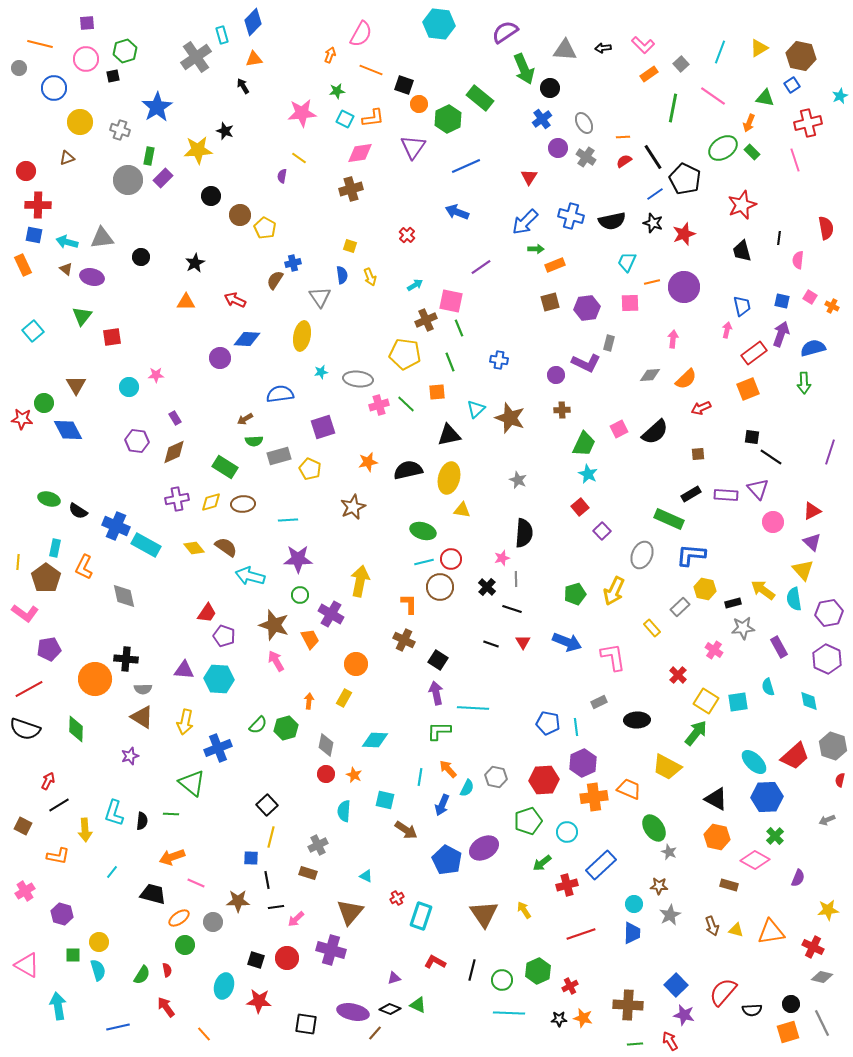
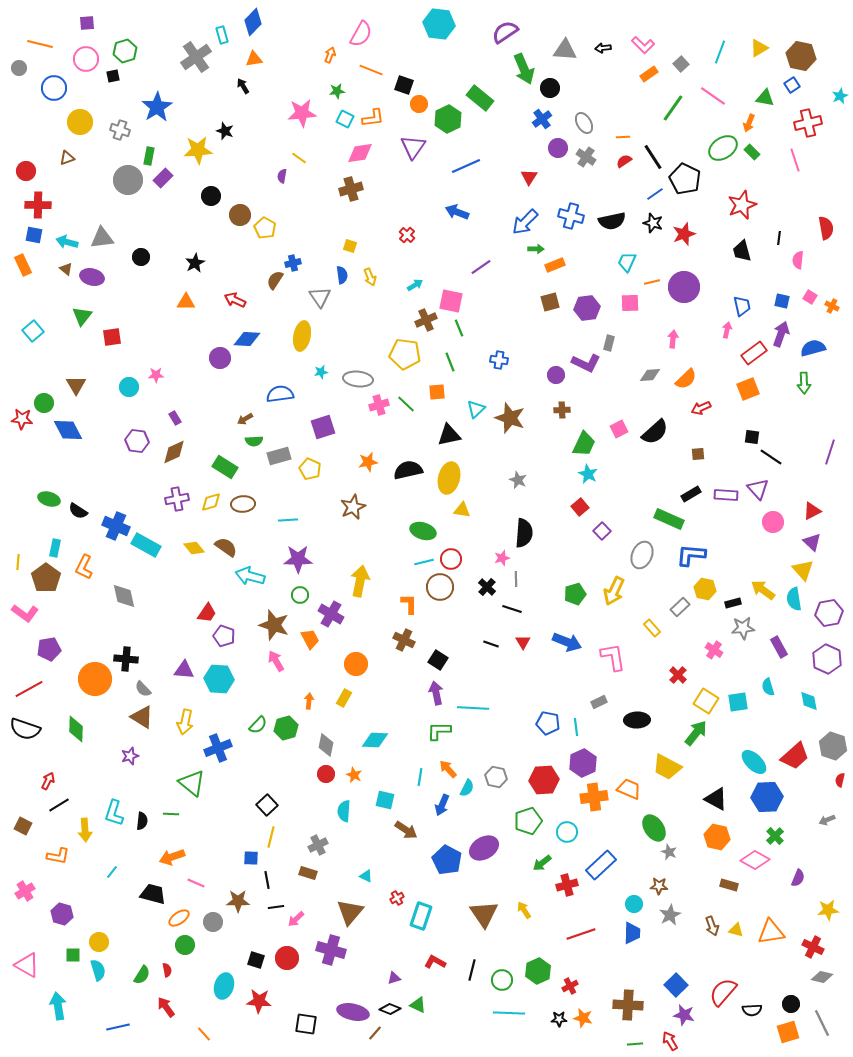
green line at (673, 108): rotated 24 degrees clockwise
gray semicircle at (143, 689): rotated 48 degrees clockwise
